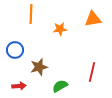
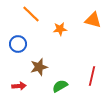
orange line: rotated 48 degrees counterclockwise
orange triangle: moved 1 px down; rotated 24 degrees clockwise
blue circle: moved 3 px right, 6 px up
red line: moved 4 px down
